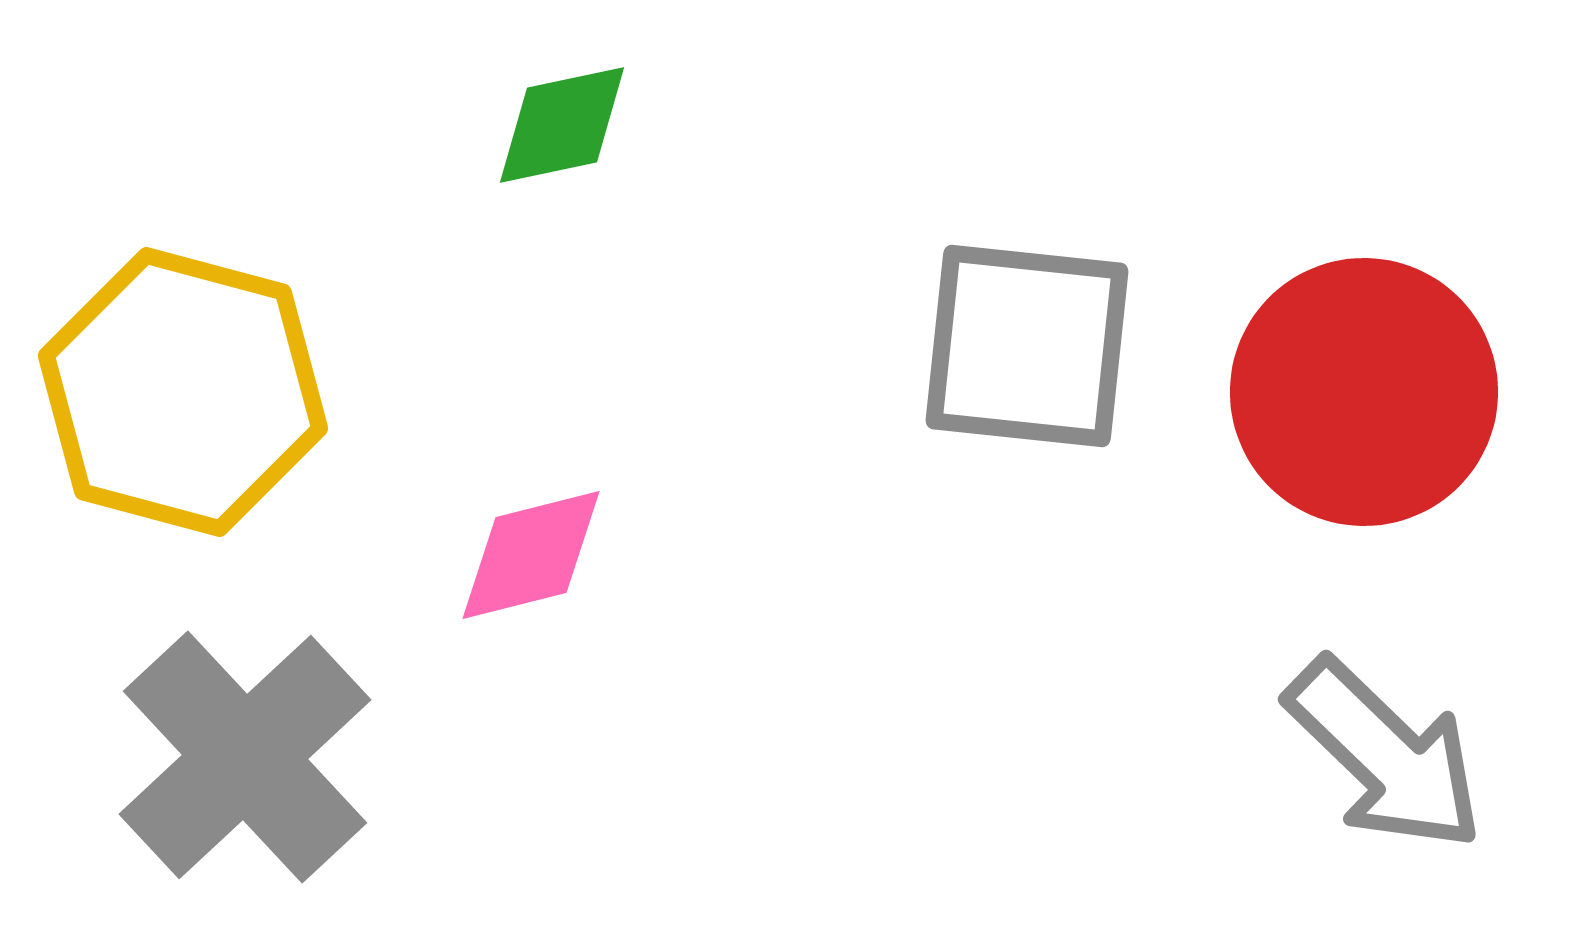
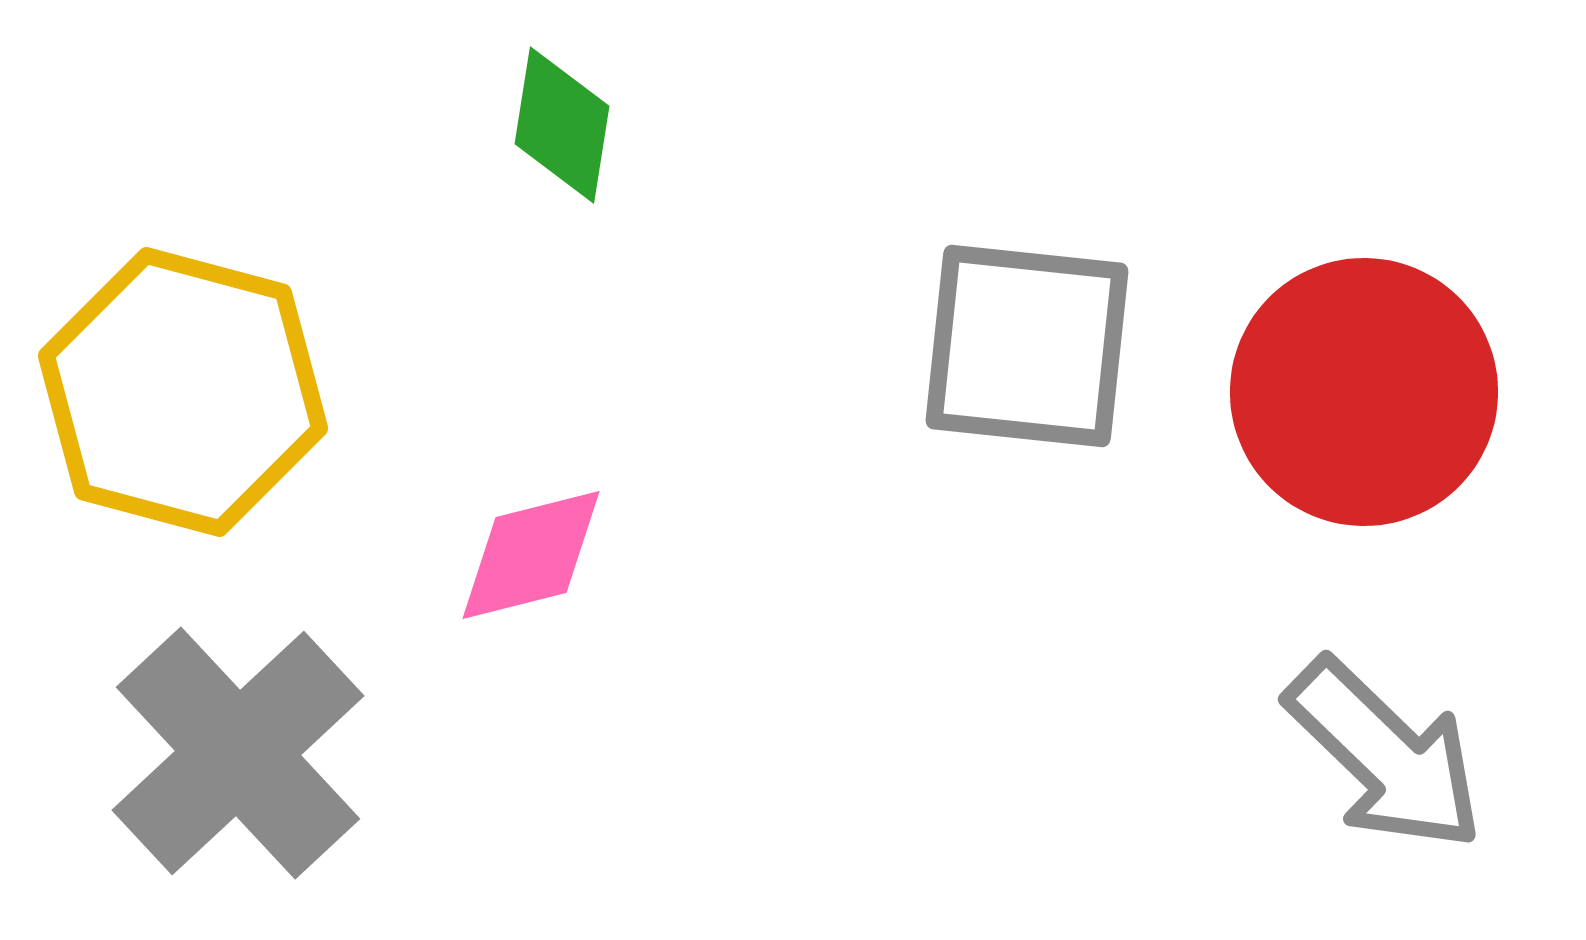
green diamond: rotated 69 degrees counterclockwise
gray cross: moved 7 px left, 4 px up
